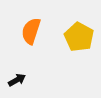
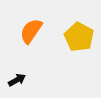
orange semicircle: rotated 16 degrees clockwise
